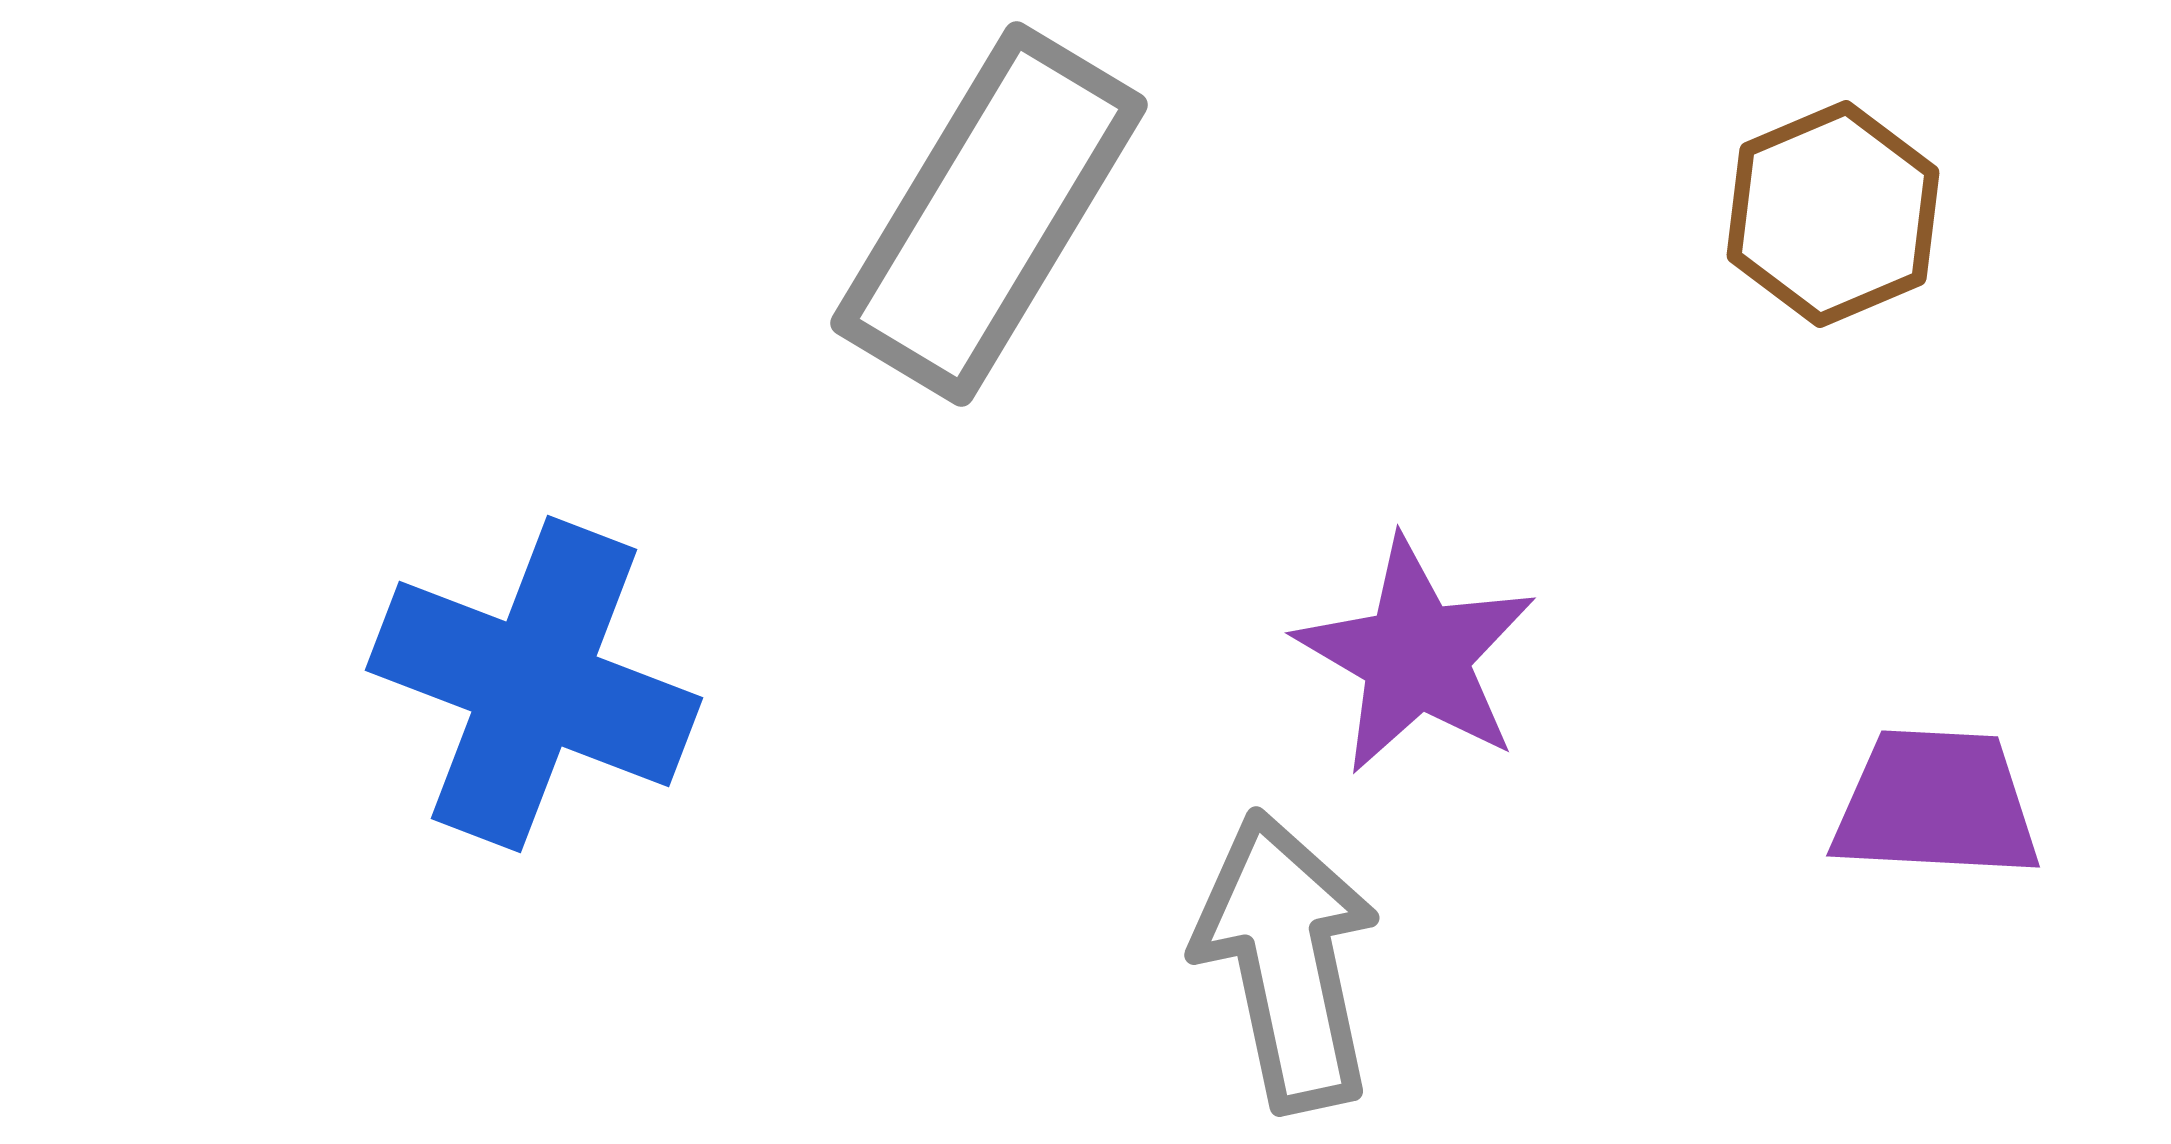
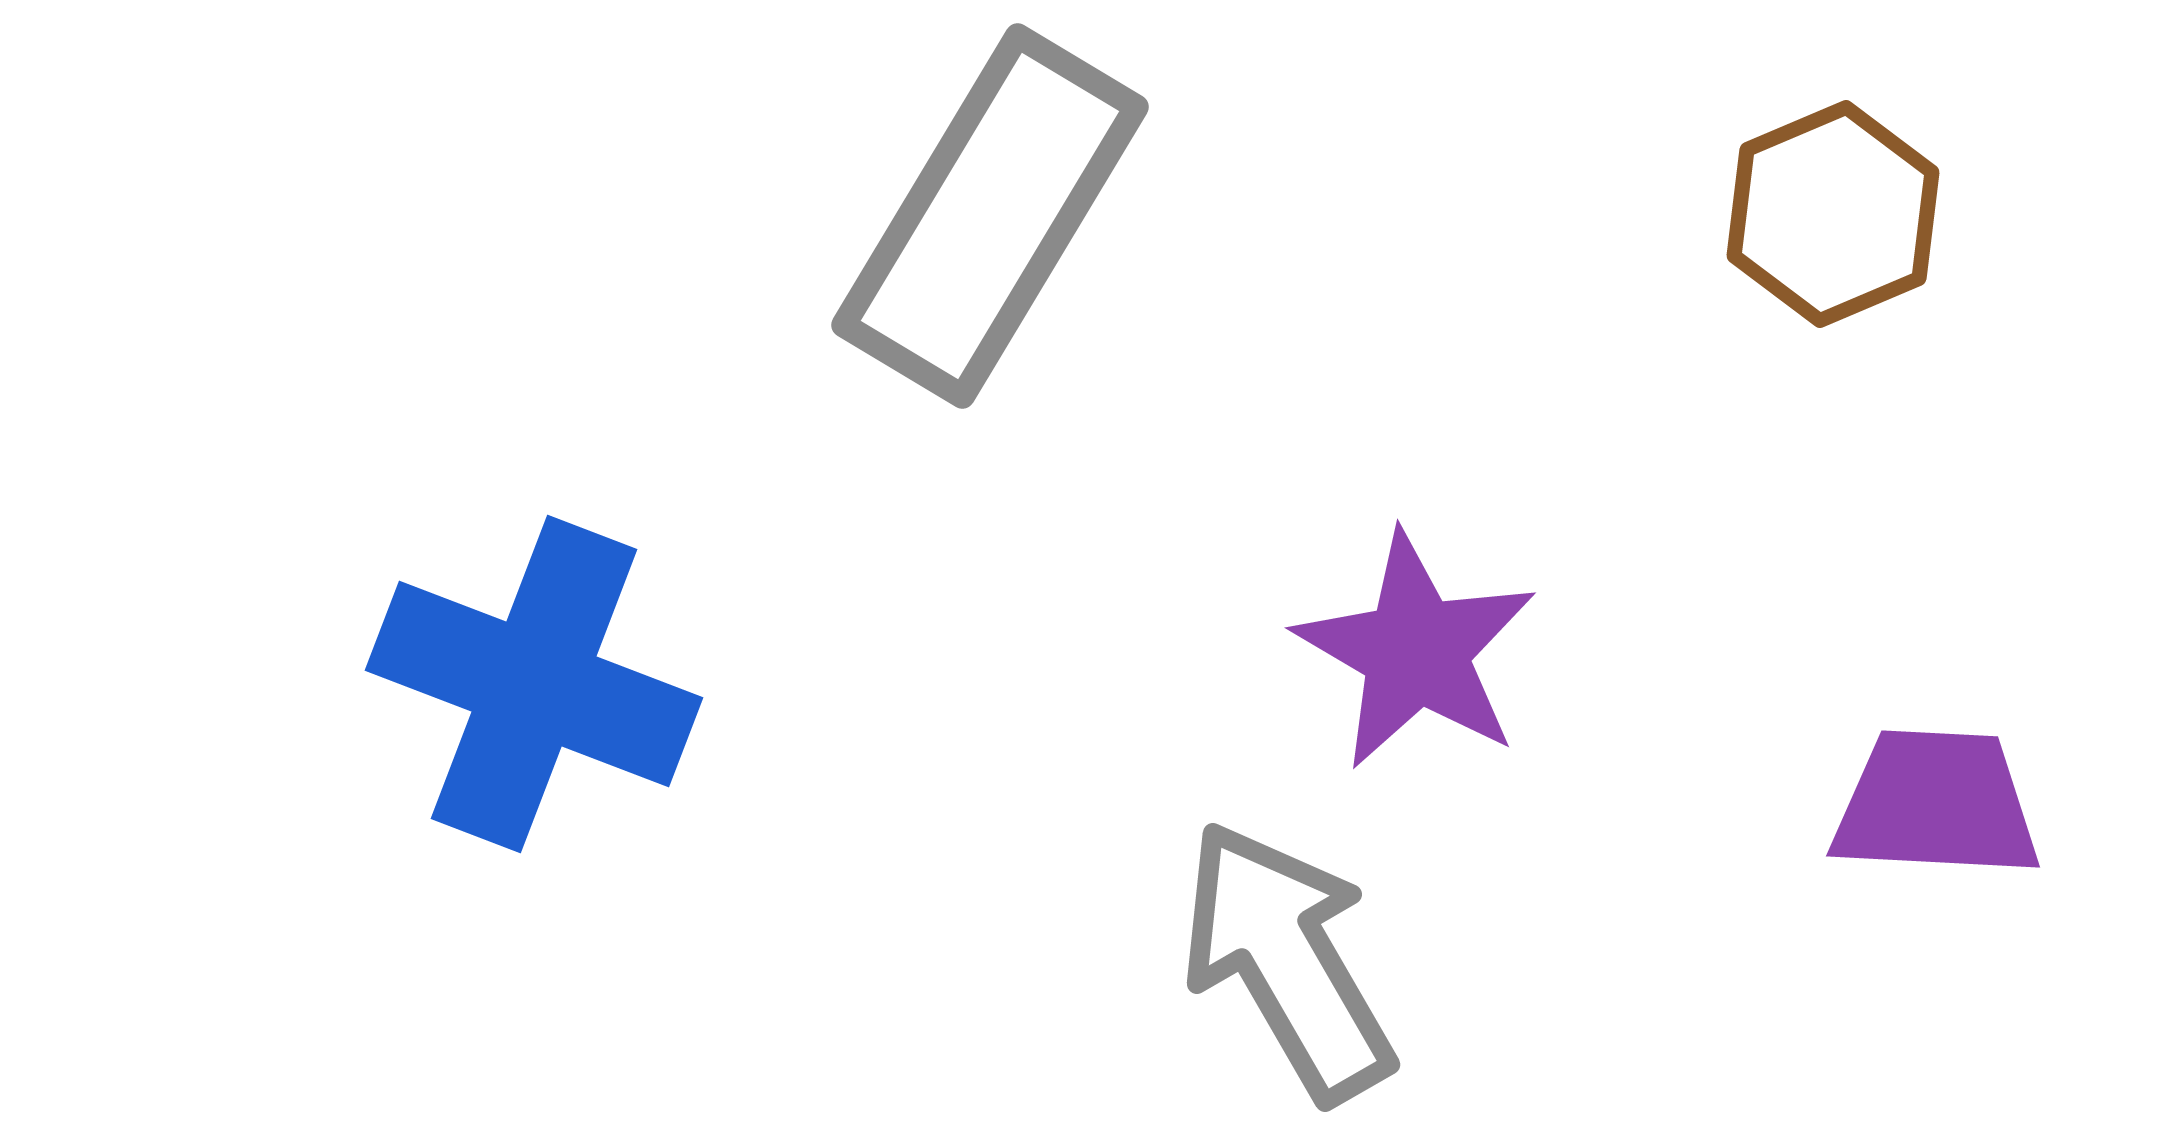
gray rectangle: moved 1 px right, 2 px down
purple star: moved 5 px up
gray arrow: rotated 18 degrees counterclockwise
